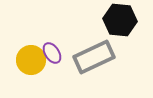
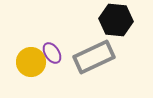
black hexagon: moved 4 px left
yellow circle: moved 2 px down
